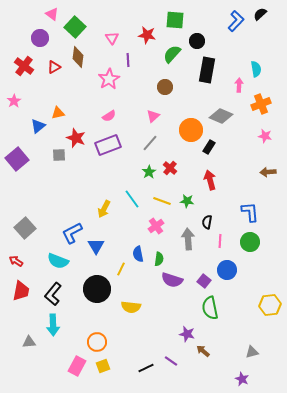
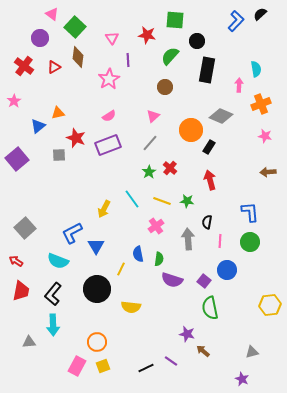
green semicircle at (172, 54): moved 2 px left, 2 px down
